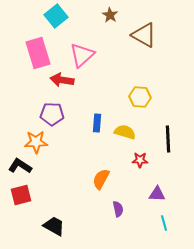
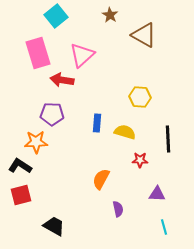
cyan line: moved 4 px down
